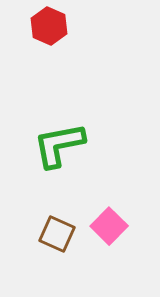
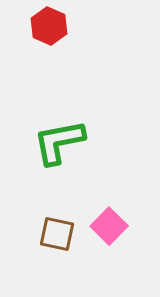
green L-shape: moved 3 px up
brown square: rotated 12 degrees counterclockwise
